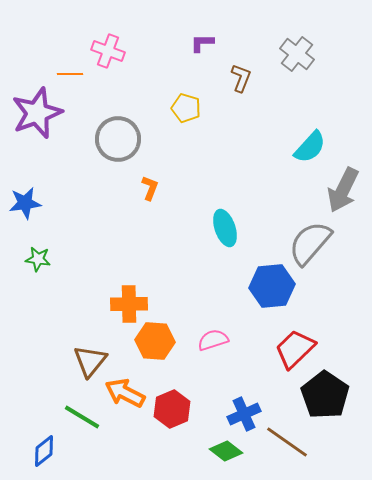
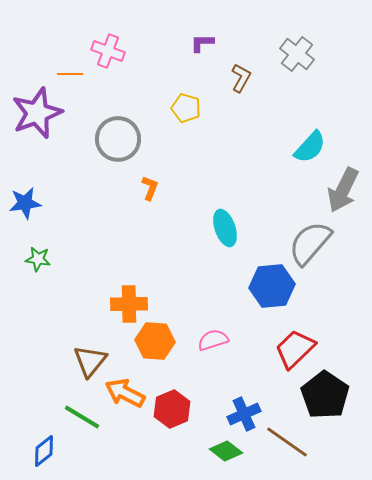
brown L-shape: rotated 8 degrees clockwise
